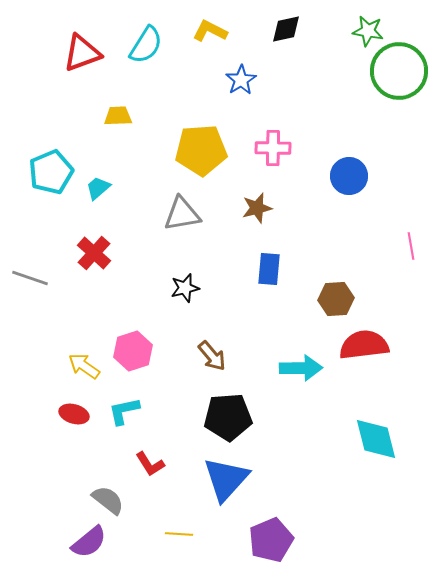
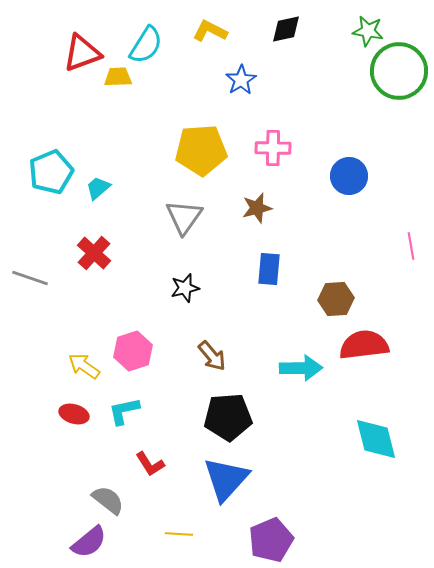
yellow trapezoid: moved 39 px up
gray triangle: moved 2 px right, 3 px down; rotated 45 degrees counterclockwise
